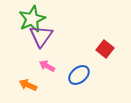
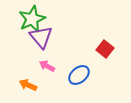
purple triangle: moved 1 px down; rotated 15 degrees counterclockwise
